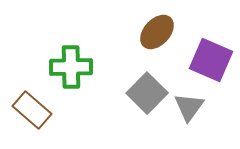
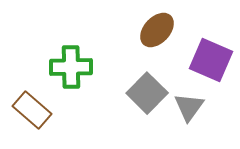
brown ellipse: moved 2 px up
